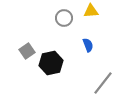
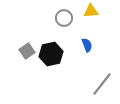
blue semicircle: moved 1 px left
black hexagon: moved 9 px up
gray line: moved 1 px left, 1 px down
